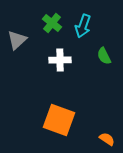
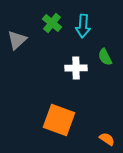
cyan arrow: rotated 15 degrees counterclockwise
green semicircle: moved 1 px right, 1 px down
white cross: moved 16 px right, 8 px down
